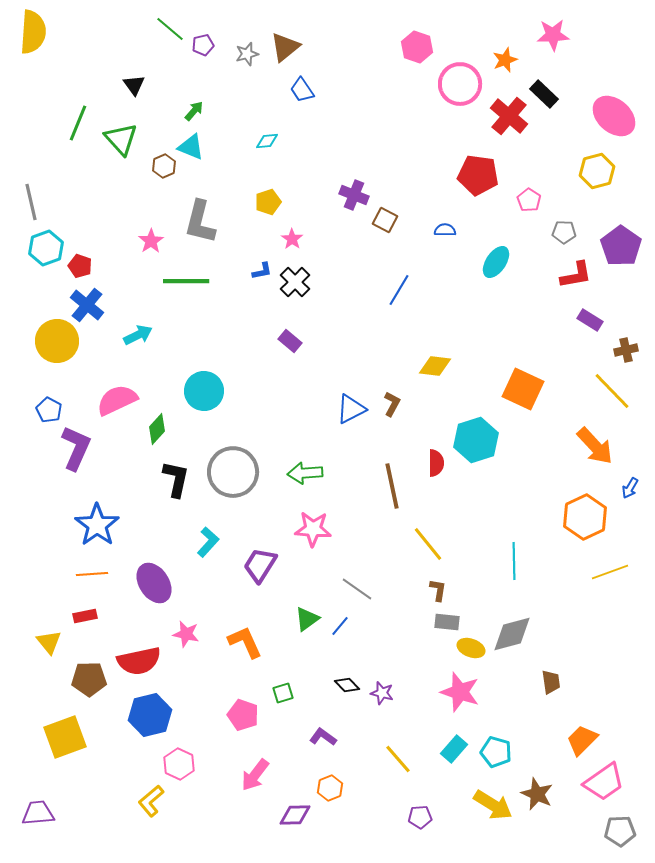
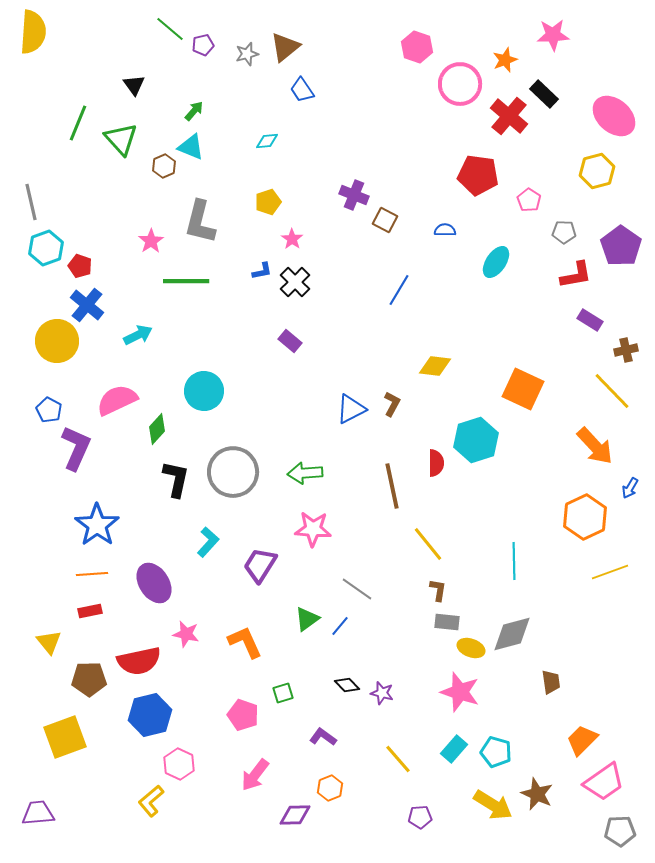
red rectangle at (85, 616): moved 5 px right, 5 px up
